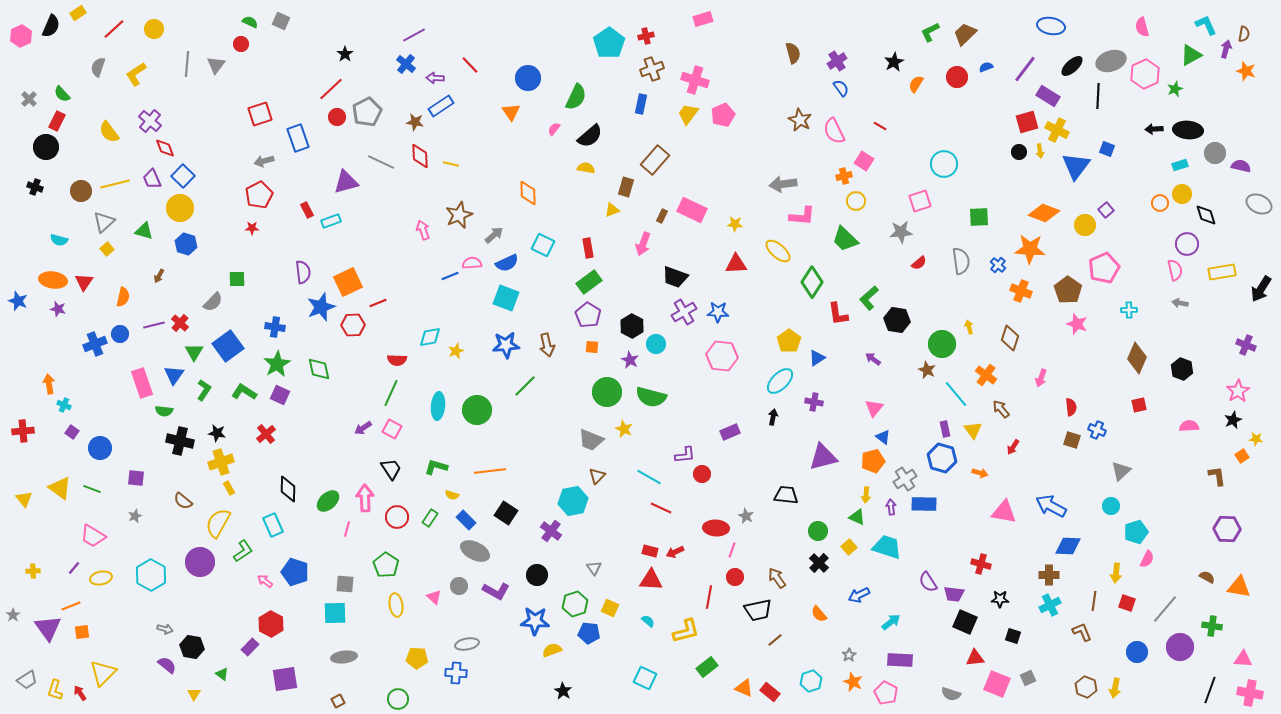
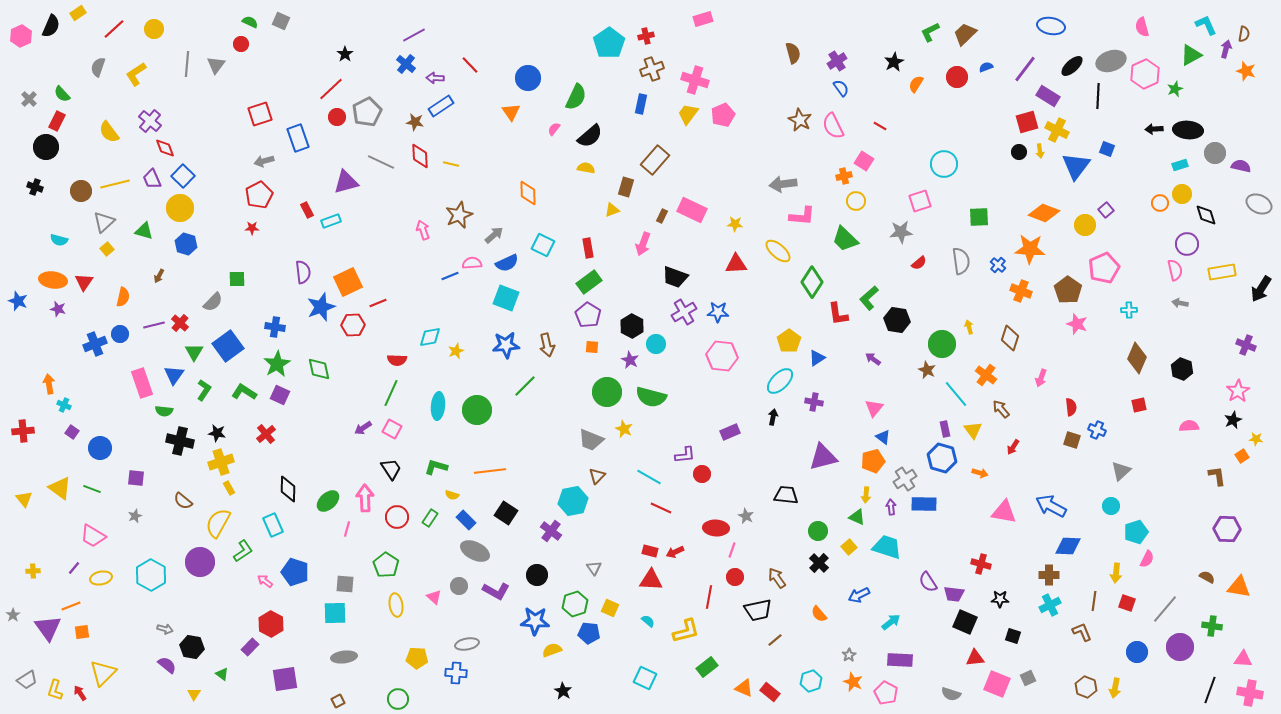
pink semicircle at (834, 131): moved 1 px left, 5 px up
